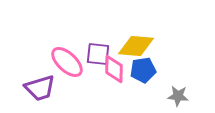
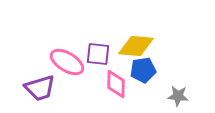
pink ellipse: rotated 12 degrees counterclockwise
pink diamond: moved 2 px right, 15 px down
